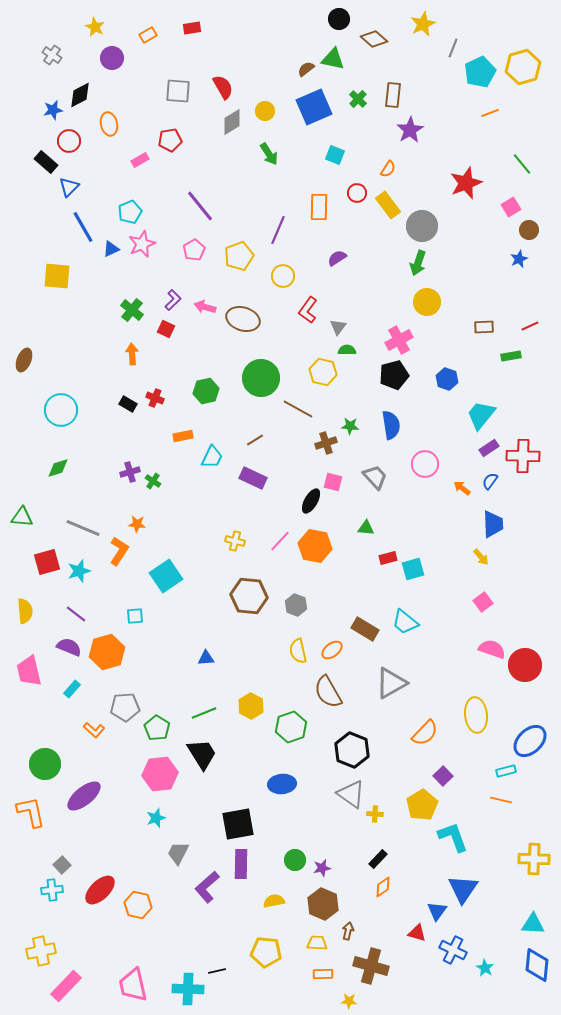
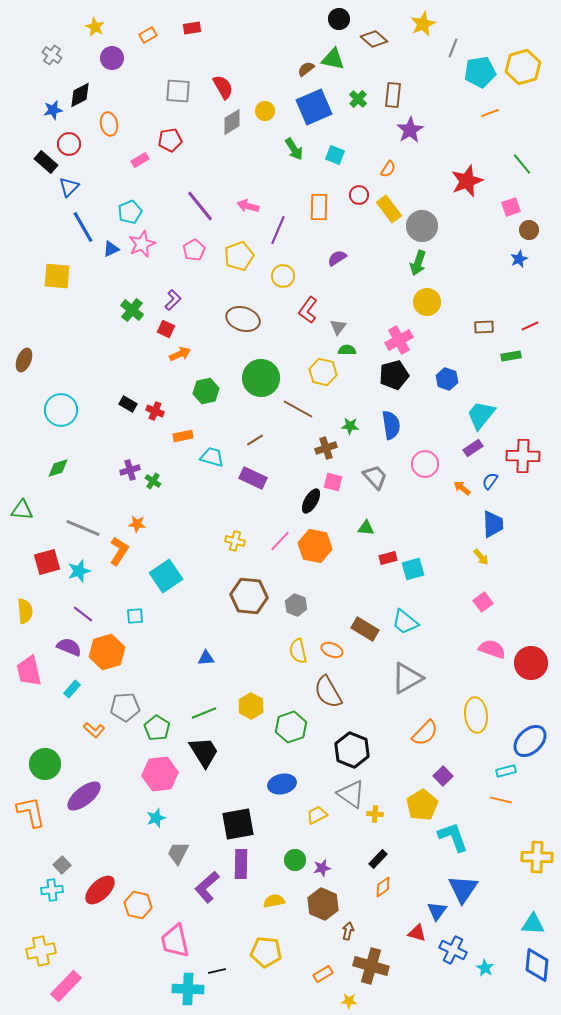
cyan pentagon at (480, 72): rotated 16 degrees clockwise
red circle at (69, 141): moved 3 px down
green arrow at (269, 154): moved 25 px right, 5 px up
red star at (466, 183): moved 1 px right, 2 px up
red circle at (357, 193): moved 2 px right, 2 px down
yellow rectangle at (388, 205): moved 1 px right, 4 px down
pink square at (511, 207): rotated 12 degrees clockwise
pink arrow at (205, 307): moved 43 px right, 101 px up
orange arrow at (132, 354): moved 48 px right; rotated 70 degrees clockwise
red cross at (155, 398): moved 13 px down
brown cross at (326, 443): moved 5 px down
purple rectangle at (489, 448): moved 16 px left
cyan trapezoid at (212, 457): rotated 100 degrees counterclockwise
purple cross at (130, 472): moved 2 px up
green triangle at (22, 517): moved 7 px up
purple line at (76, 614): moved 7 px right
orange ellipse at (332, 650): rotated 60 degrees clockwise
red circle at (525, 665): moved 6 px right, 2 px up
gray triangle at (391, 683): moved 16 px right, 5 px up
black trapezoid at (202, 754): moved 2 px right, 2 px up
blue ellipse at (282, 784): rotated 8 degrees counterclockwise
yellow cross at (534, 859): moved 3 px right, 2 px up
yellow trapezoid at (317, 943): moved 128 px up; rotated 30 degrees counterclockwise
orange rectangle at (323, 974): rotated 30 degrees counterclockwise
pink trapezoid at (133, 985): moved 42 px right, 44 px up
